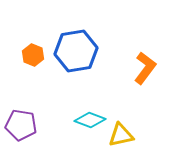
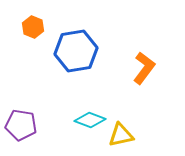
orange hexagon: moved 28 px up
orange L-shape: moved 1 px left
